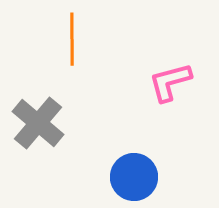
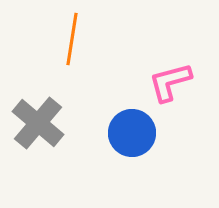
orange line: rotated 9 degrees clockwise
blue circle: moved 2 px left, 44 px up
